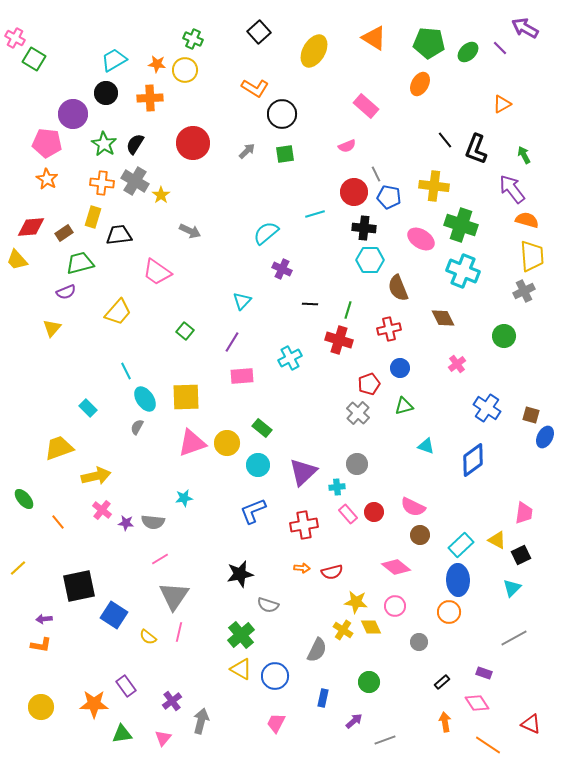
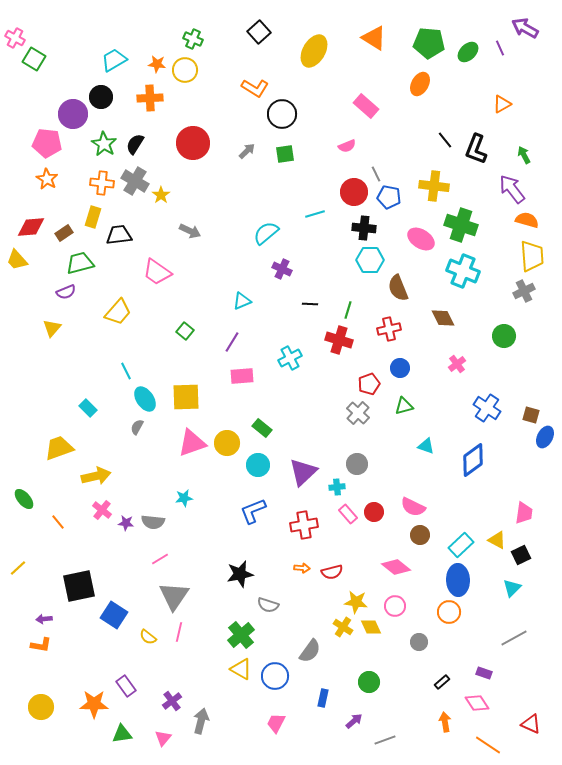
purple line at (500, 48): rotated 21 degrees clockwise
black circle at (106, 93): moved 5 px left, 4 px down
cyan triangle at (242, 301): rotated 24 degrees clockwise
yellow cross at (343, 630): moved 3 px up
gray semicircle at (317, 650): moved 7 px left, 1 px down; rotated 10 degrees clockwise
